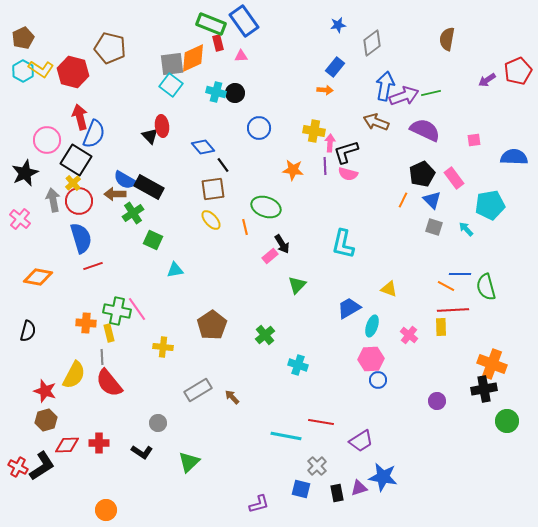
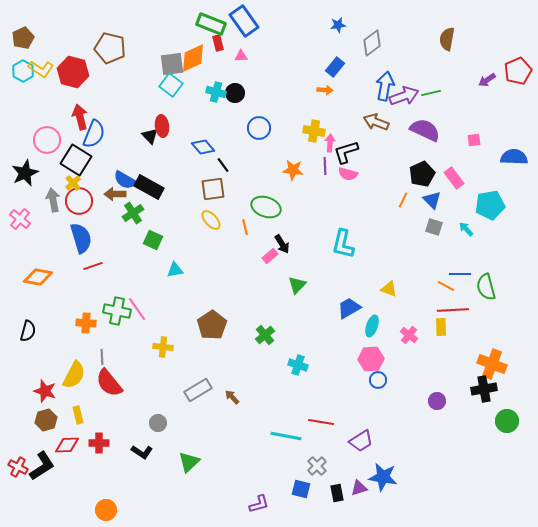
yellow rectangle at (109, 333): moved 31 px left, 82 px down
